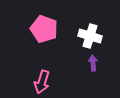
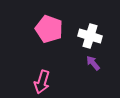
pink pentagon: moved 5 px right
purple arrow: rotated 35 degrees counterclockwise
